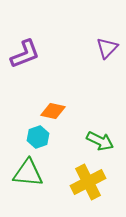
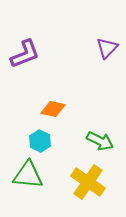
orange diamond: moved 2 px up
cyan hexagon: moved 2 px right, 4 px down; rotated 15 degrees counterclockwise
green triangle: moved 2 px down
yellow cross: rotated 28 degrees counterclockwise
